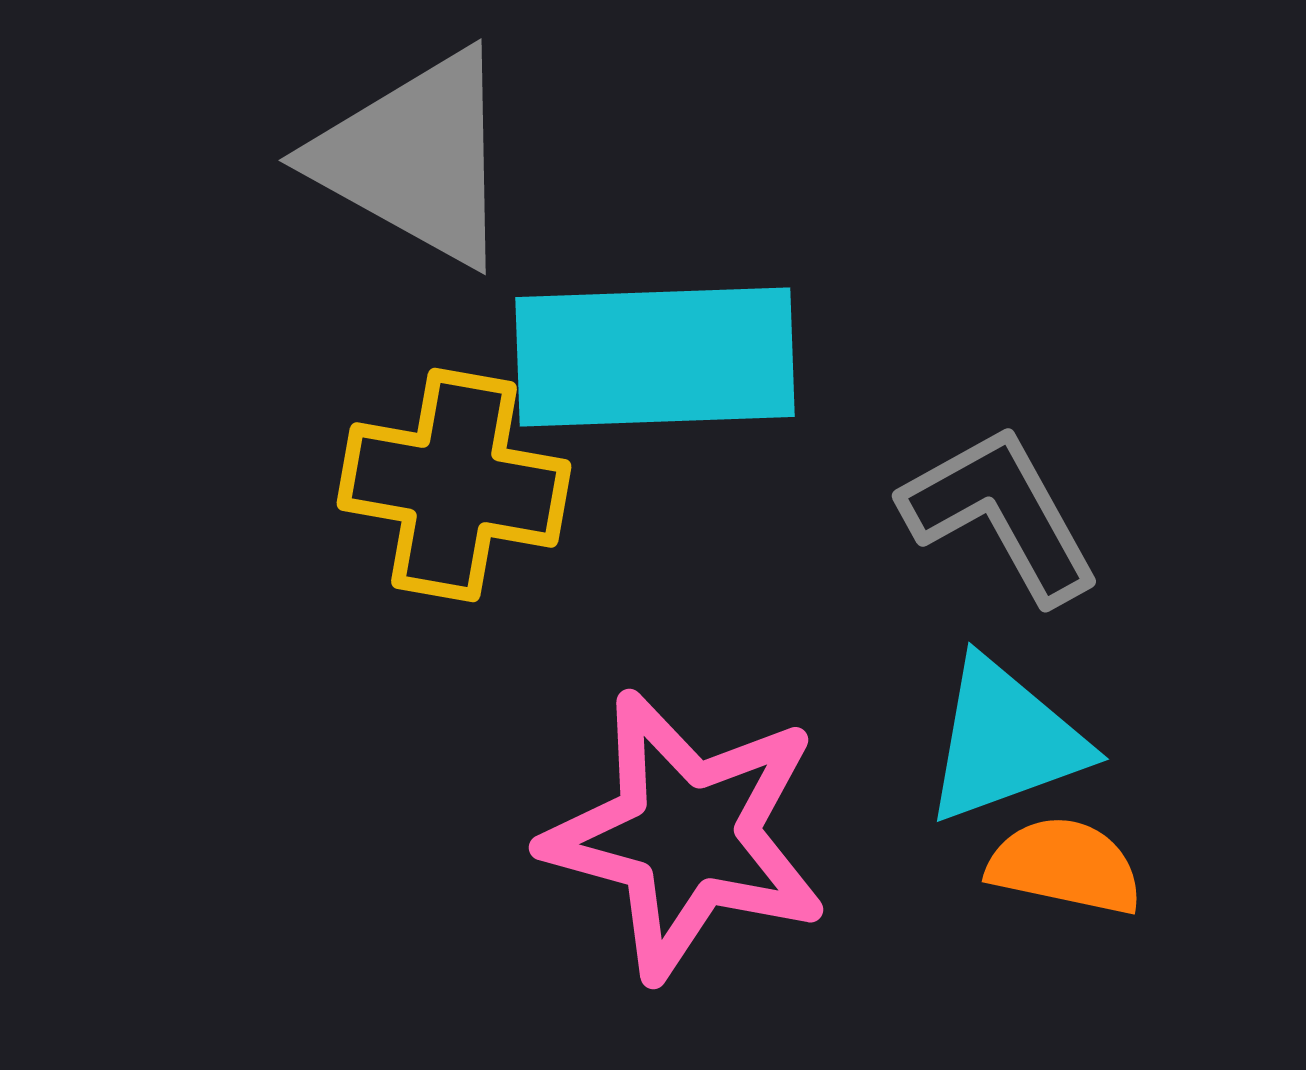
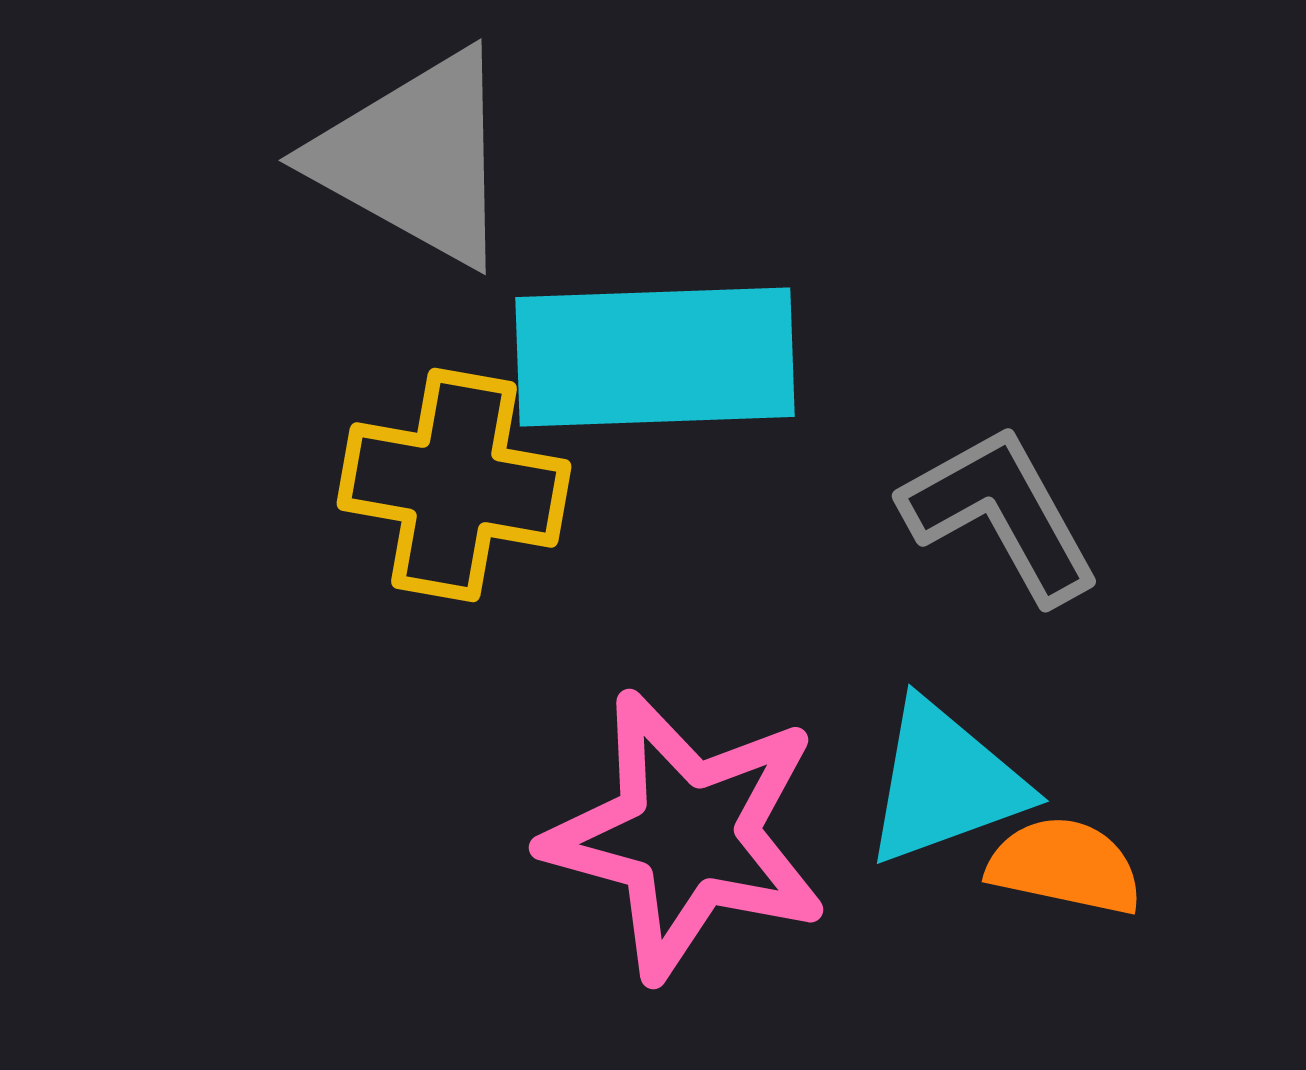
cyan triangle: moved 60 px left, 42 px down
